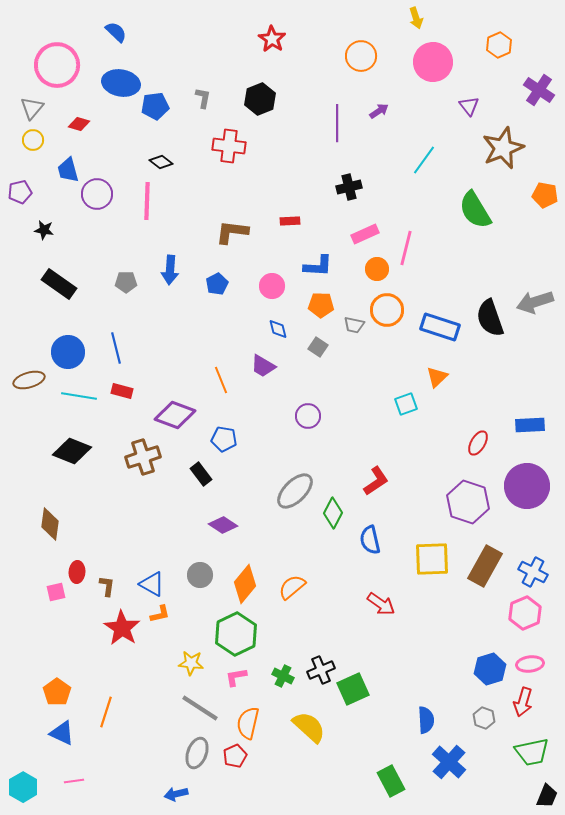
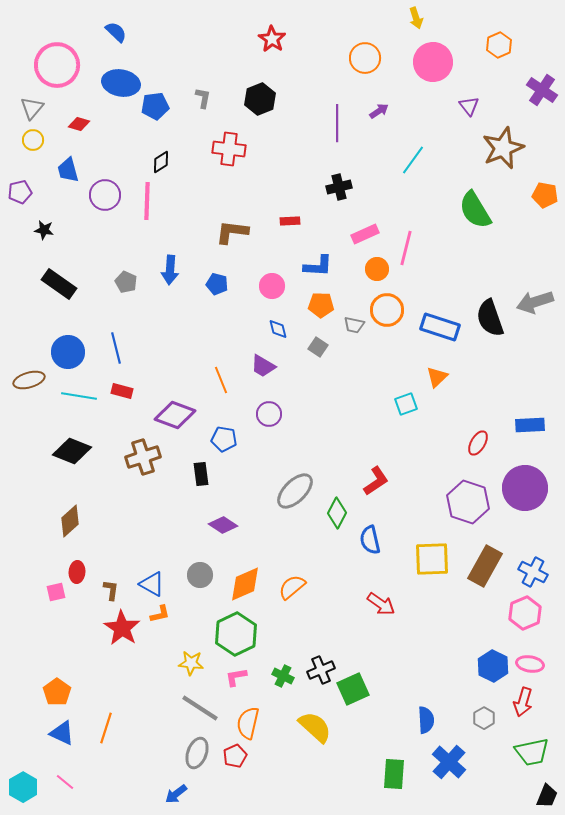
orange circle at (361, 56): moved 4 px right, 2 px down
purple cross at (539, 90): moved 3 px right
red cross at (229, 146): moved 3 px down
cyan line at (424, 160): moved 11 px left
black diamond at (161, 162): rotated 70 degrees counterclockwise
black cross at (349, 187): moved 10 px left
purple circle at (97, 194): moved 8 px right, 1 px down
gray pentagon at (126, 282): rotated 25 degrees clockwise
blue pentagon at (217, 284): rotated 30 degrees counterclockwise
purple circle at (308, 416): moved 39 px left, 2 px up
black rectangle at (201, 474): rotated 30 degrees clockwise
purple circle at (527, 486): moved 2 px left, 2 px down
green diamond at (333, 513): moved 4 px right
brown diamond at (50, 524): moved 20 px right, 3 px up; rotated 40 degrees clockwise
orange diamond at (245, 584): rotated 27 degrees clockwise
brown L-shape at (107, 586): moved 4 px right, 4 px down
pink ellipse at (530, 664): rotated 16 degrees clockwise
blue hexagon at (490, 669): moved 3 px right, 3 px up; rotated 16 degrees counterclockwise
orange line at (106, 712): moved 16 px down
gray hexagon at (484, 718): rotated 10 degrees clockwise
yellow semicircle at (309, 727): moved 6 px right
pink line at (74, 781): moved 9 px left, 1 px down; rotated 48 degrees clockwise
green rectangle at (391, 781): moved 3 px right, 7 px up; rotated 32 degrees clockwise
blue arrow at (176, 794): rotated 25 degrees counterclockwise
